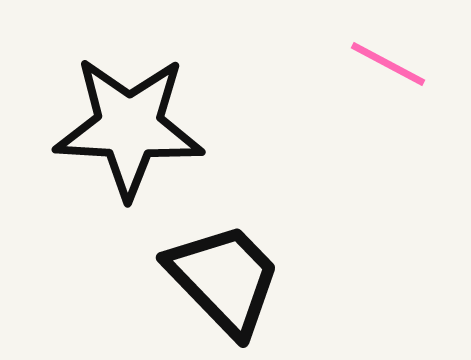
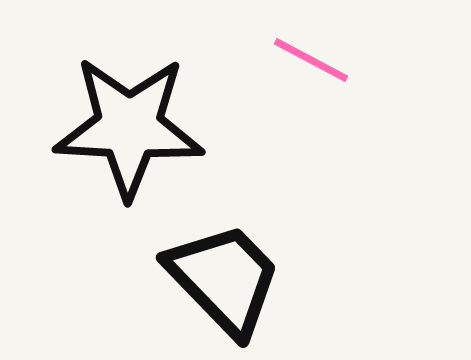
pink line: moved 77 px left, 4 px up
